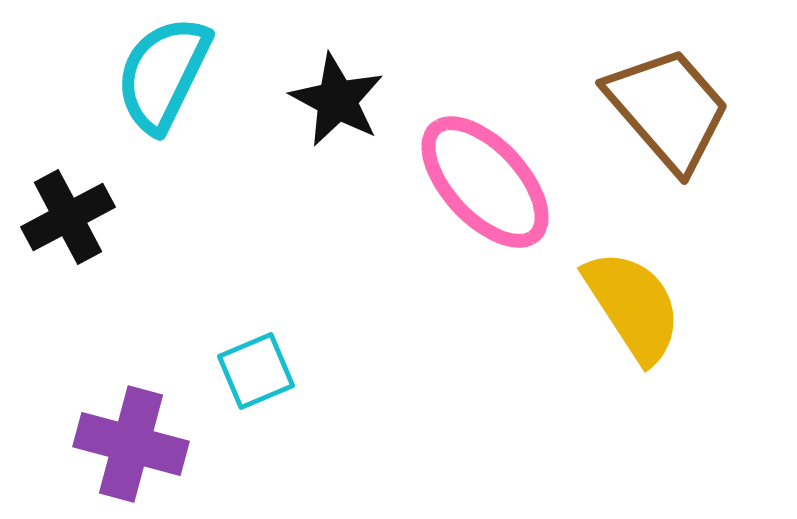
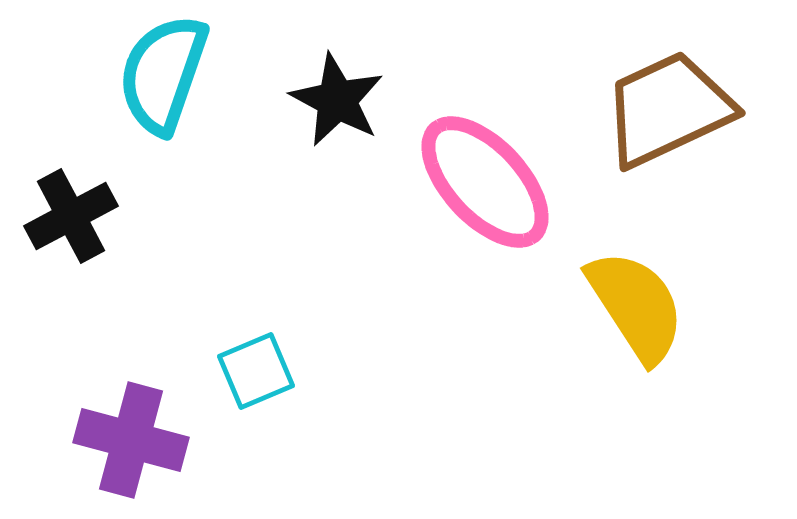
cyan semicircle: rotated 7 degrees counterclockwise
brown trapezoid: rotated 74 degrees counterclockwise
black cross: moved 3 px right, 1 px up
yellow semicircle: moved 3 px right
purple cross: moved 4 px up
